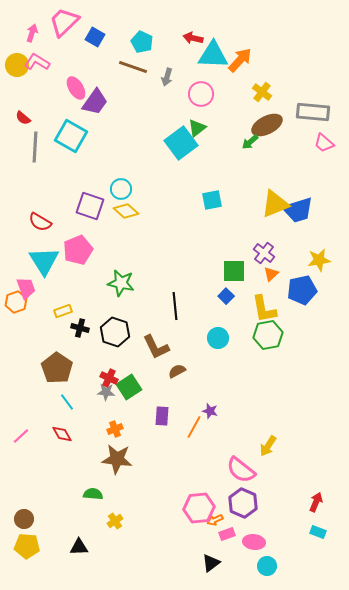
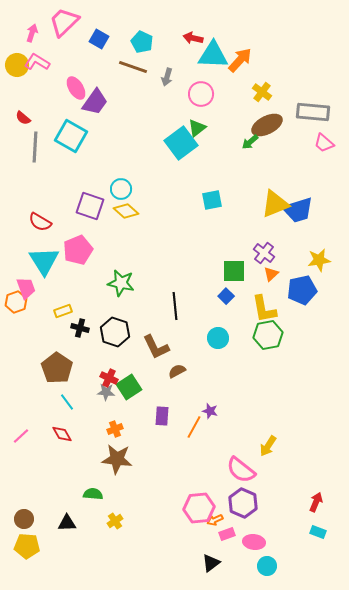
blue square at (95, 37): moved 4 px right, 2 px down
black triangle at (79, 547): moved 12 px left, 24 px up
